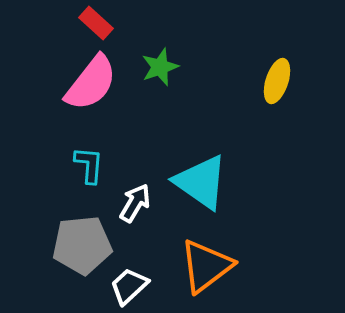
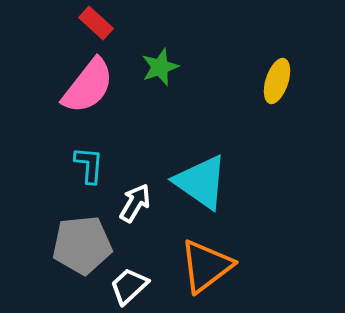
pink semicircle: moved 3 px left, 3 px down
